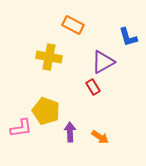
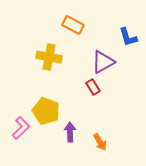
pink L-shape: rotated 35 degrees counterclockwise
orange arrow: moved 5 px down; rotated 24 degrees clockwise
